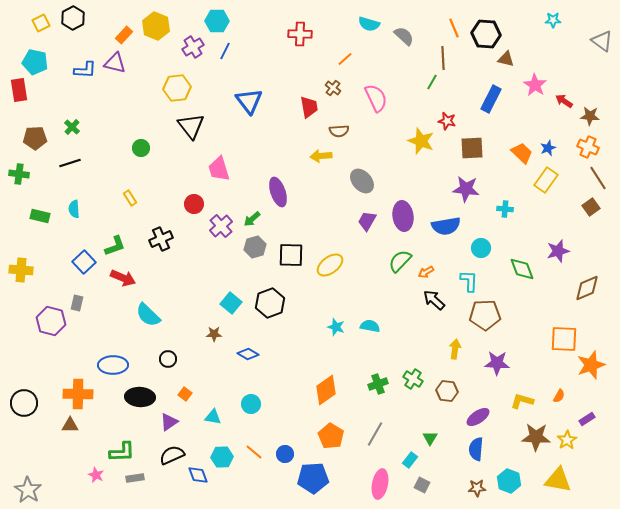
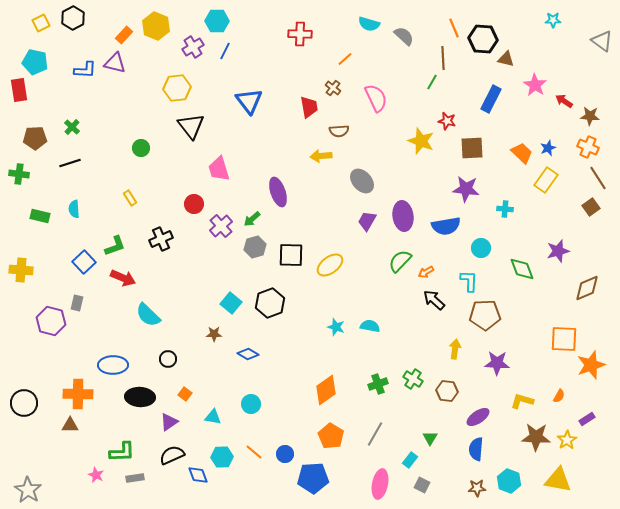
black hexagon at (486, 34): moved 3 px left, 5 px down
